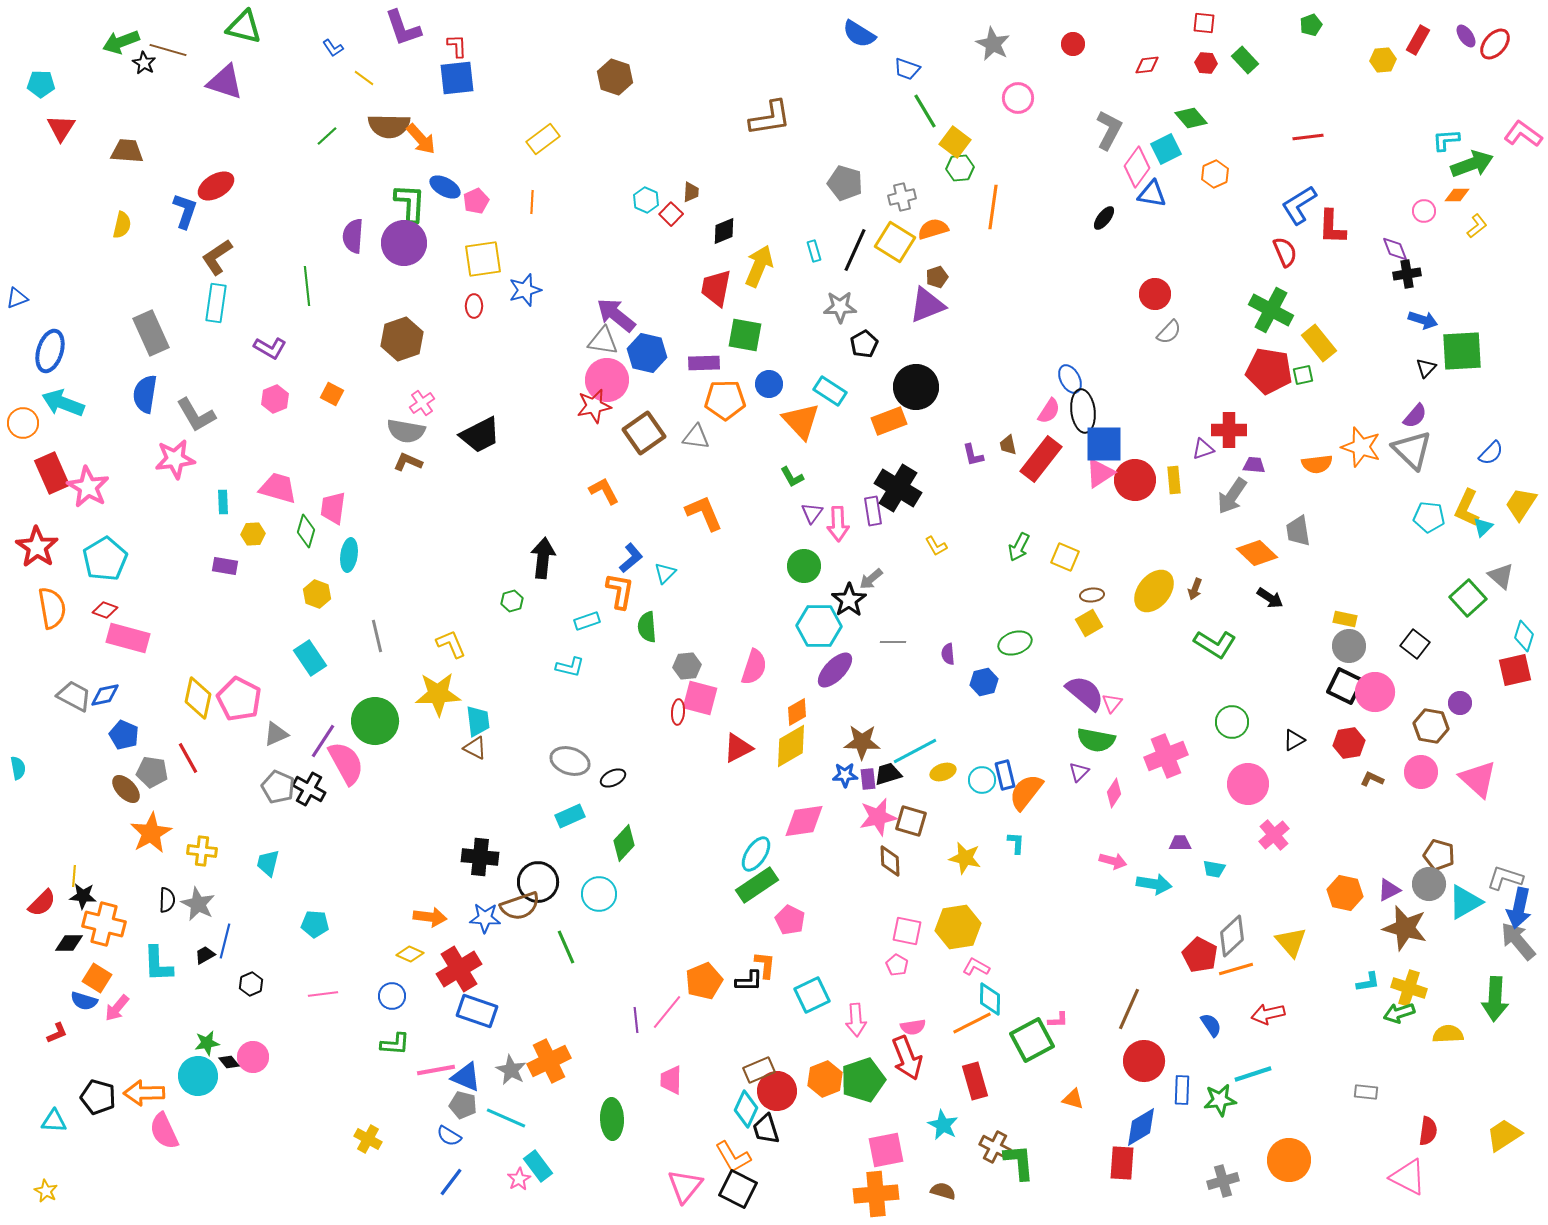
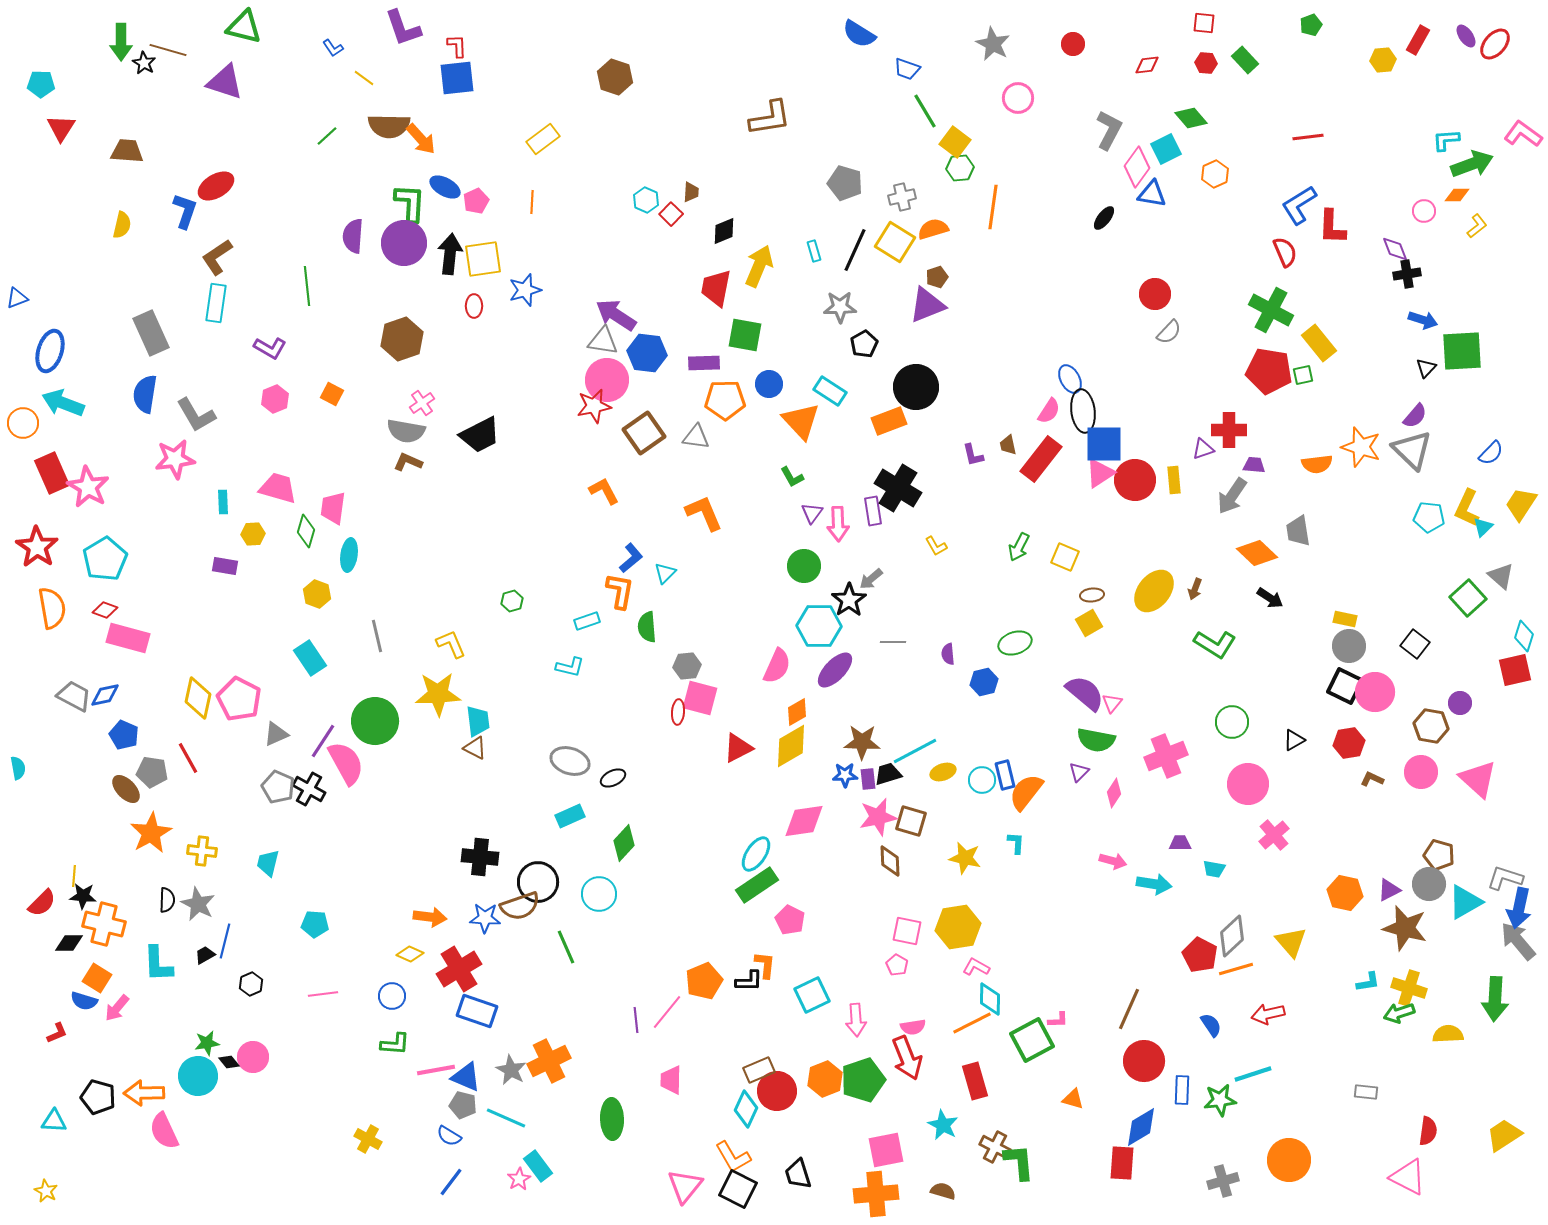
green arrow at (121, 42): rotated 69 degrees counterclockwise
purple arrow at (616, 315): rotated 6 degrees counterclockwise
blue hexagon at (647, 353): rotated 6 degrees counterclockwise
black arrow at (543, 558): moved 93 px left, 304 px up
pink semicircle at (754, 667): moved 23 px right, 1 px up; rotated 6 degrees clockwise
black trapezoid at (766, 1129): moved 32 px right, 45 px down
